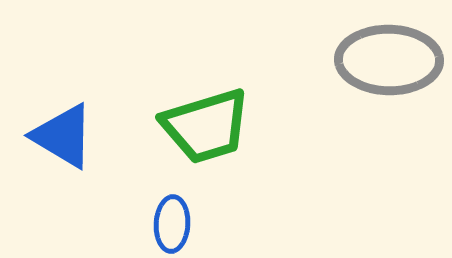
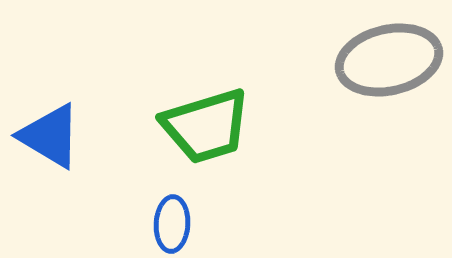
gray ellipse: rotated 14 degrees counterclockwise
blue triangle: moved 13 px left
